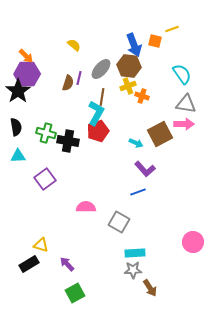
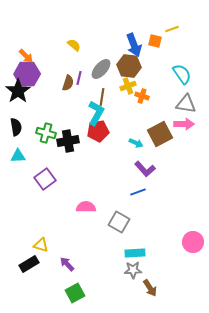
red pentagon: rotated 10 degrees clockwise
black cross: rotated 20 degrees counterclockwise
